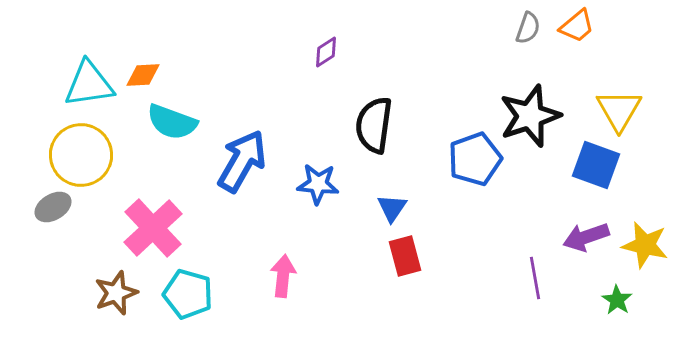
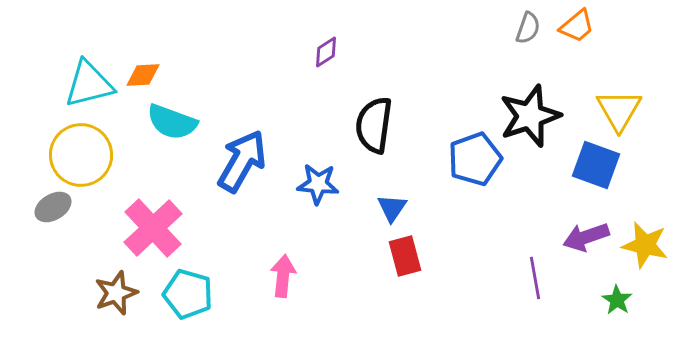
cyan triangle: rotated 6 degrees counterclockwise
